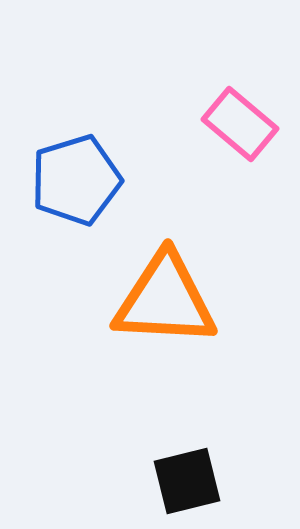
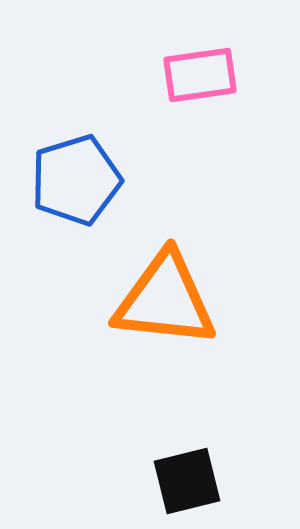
pink rectangle: moved 40 px left, 49 px up; rotated 48 degrees counterclockwise
orange triangle: rotated 3 degrees clockwise
